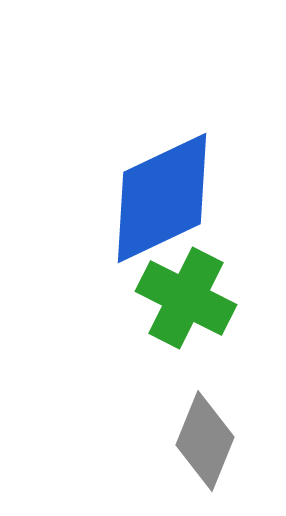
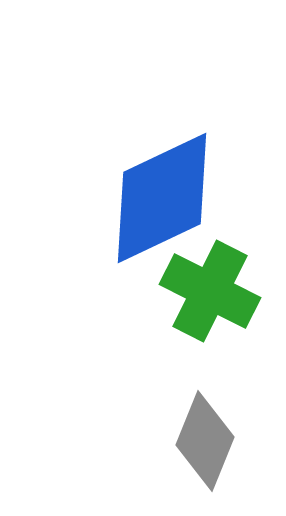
green cross: moved 24 px right, 7 px up
